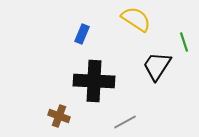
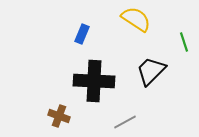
black trapezoid: moved 6 px left, 5 px down; rotated 12 degrees clockwise
